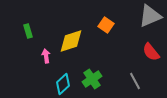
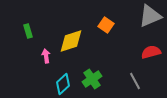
red semicircle: rotated 114 degrees clockwise
